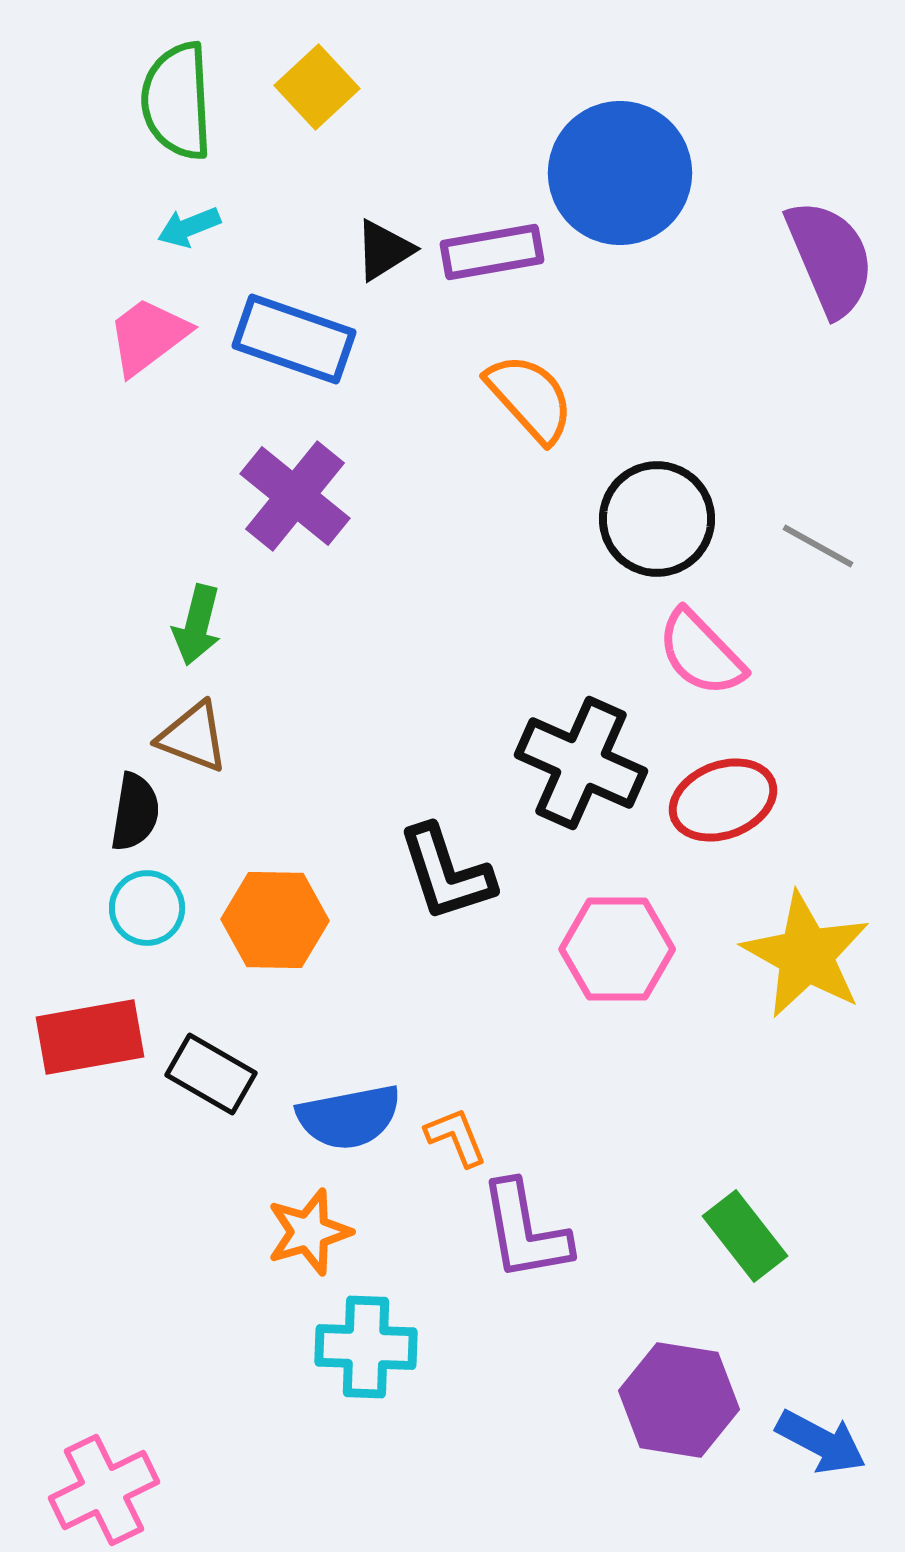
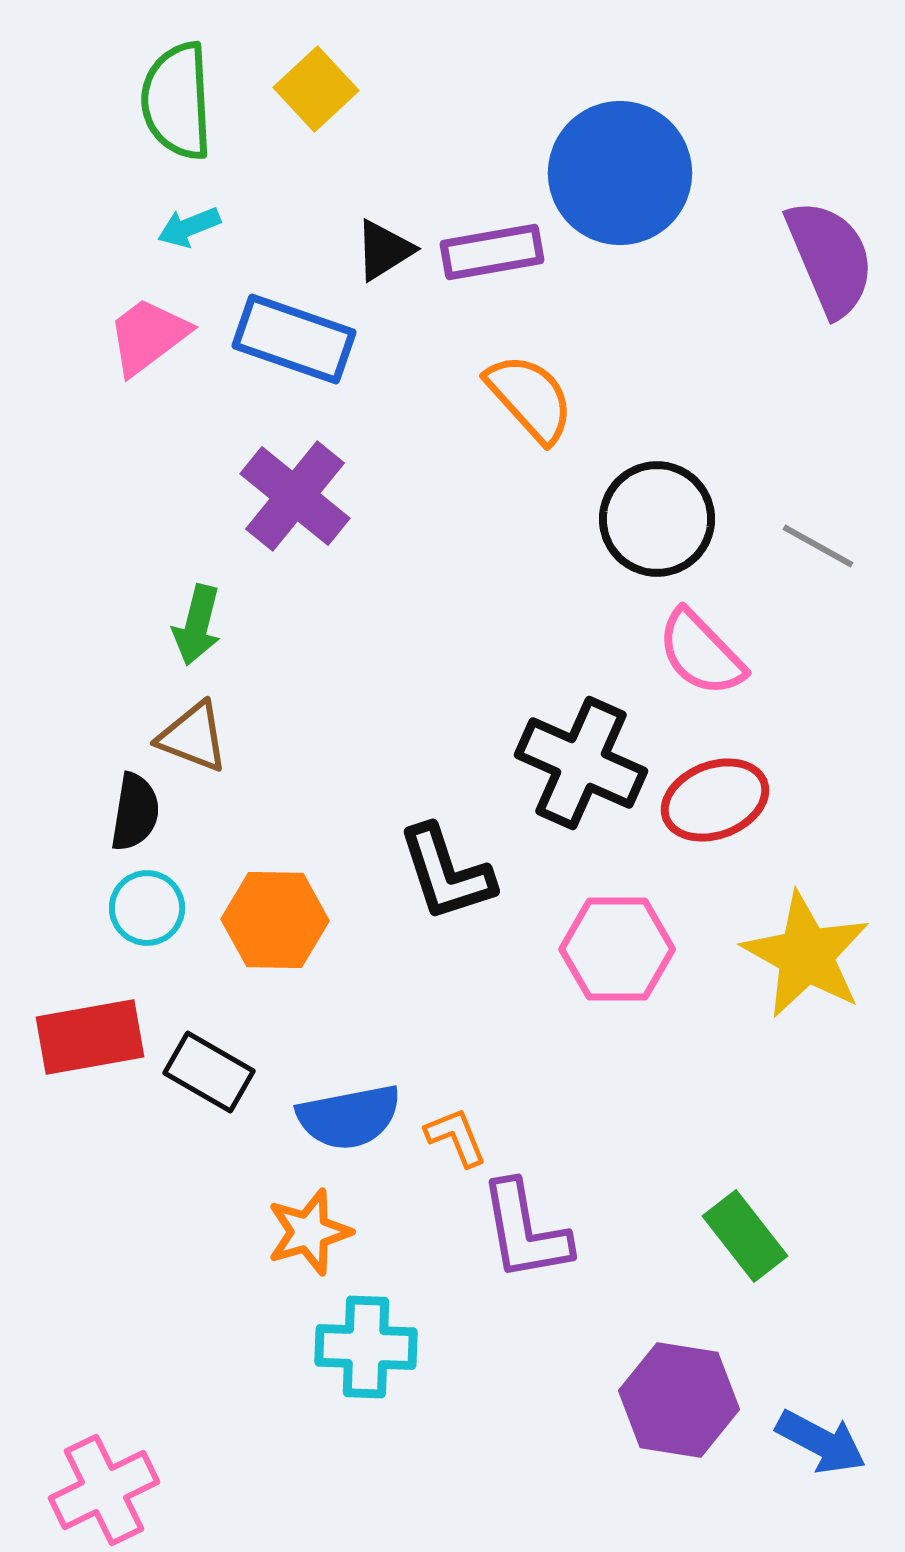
yellow square: moved 1 px left, 2 px down
red ellipse: moved 8 px left
black rectangle: moved 2 px left, 2 px up
